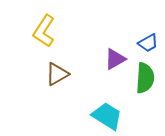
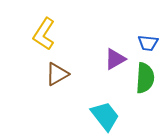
yellow L-shape: moved 3 px down
blue trapezoid: rotated 35 degrees clockwise
cyan trapezoid: moved 2 px left; rotated 20 degrees clockwise
